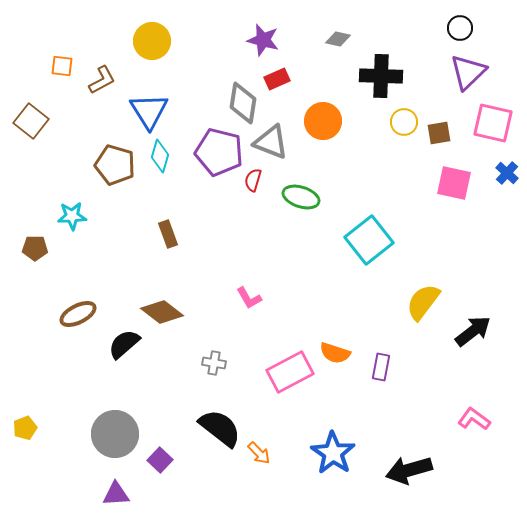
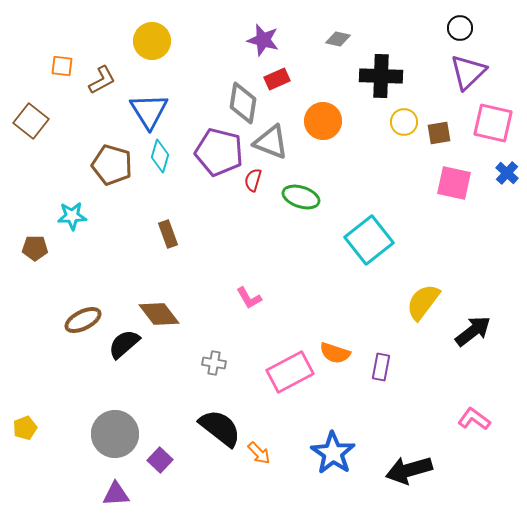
brown pentagon at (115, 165): moved 3 px left
brown diamond at (162, 312): moved 3 px left, 2 px down; rotated 15 degrees clockwise
brown ellipse at (78, 314): moved 5 px right, 6 px down
